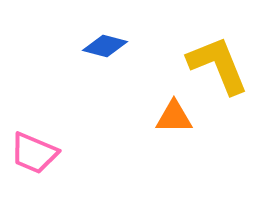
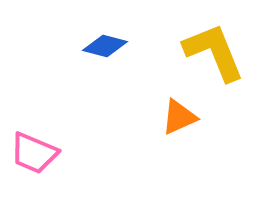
yellow L-shape: moved 4 px left, 13 px up
orange triangle: moved 5 px right; rotated 24 degrees counterclockwise
